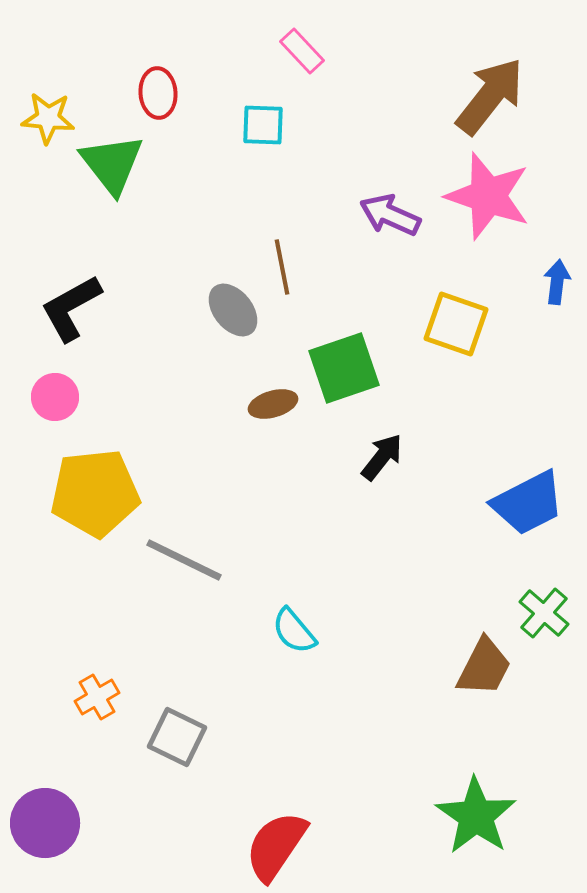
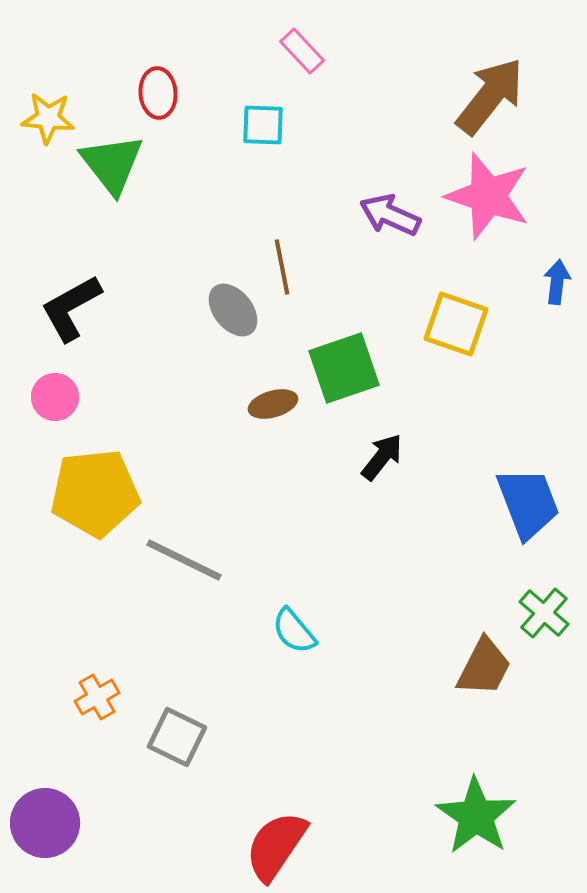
blue trapezoid: rotated 84 degrees counterclockwise
